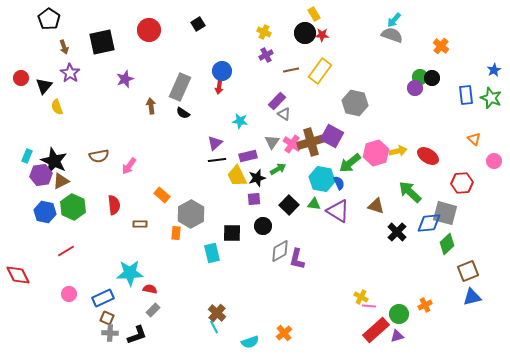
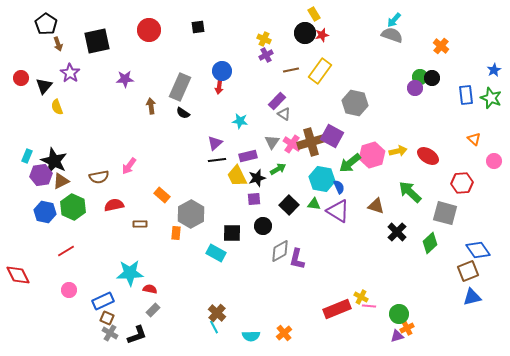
black pentagon at (49, 19): moved 3 px left, 5 px down
black square at (198, 24): moved 3 px down; rotated 24 degrees clockwise
yellow cross at (264, 32): moved 7 px down
red star at (322, 35): rotated 16 degrees counterclockwise
black square at (102, 42): moved 5 px left, 1 px up
brown arrow at (64, 47): moved 6 px left, 3 px up
purple star at (125, 79): rotated 18 degrees clockwise
pink hexagon at (376, 153): moved 4 px left, 2 px down
brown semicircle at (99, 156): moved 21 px down
blue semicircle at (339, 183): moved 4 px down
red semicircle at (114, 205): rotated 96 degrees counterclockwise
blue diamond at (429, 223): moved 49 px right, 27 px down; rotated 60 degrees clockwise
green diamond at (447, 244): moved 17 px left, 1 px up
cyan rectangle at (212, 253): moved 4 px right; rotated 48 degrees counterclockwise
pink circle at (69, 294): moved 4 px up
blue rectangle at (103, 298): moved 3 px down
orange cross at (425, 305): moved 18 px left, 23 px down
red rectangle at (376, 330): moved 39 px left, 21 px up; rotated 20 degrees clockwise
gray cross at (110, 333): rotated 28 degrees clockwise
cyan semicircle at (250, 342): moved 1 px right, 6 px up; rotated 18 degrees clockwise
